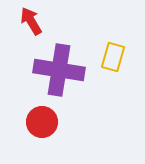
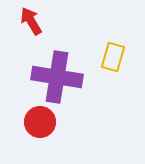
purple cross: moved 2 px left, 7 px down
red circle: moved 2 px left
